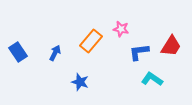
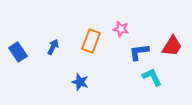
orange rectangle: rotated 20 degrees counterclockwise
red trapezoid: moved 1 px right
blue arrow: moved 2 px left, 6 px up
cyan L-shape: moved 2 px up; rotated 30 degrees clockwise
